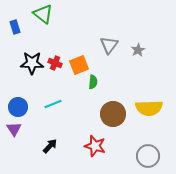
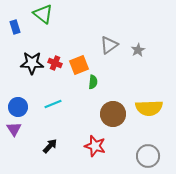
gray triangle: rotated 18 degrees clockwise
